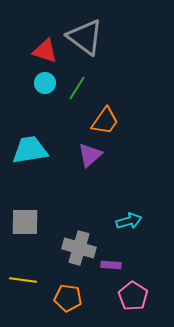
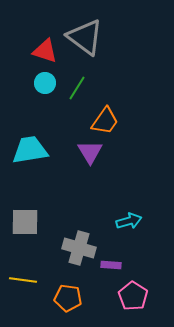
purple triangle: moved 3 px up; rotated 20 degrees counterclockwise
